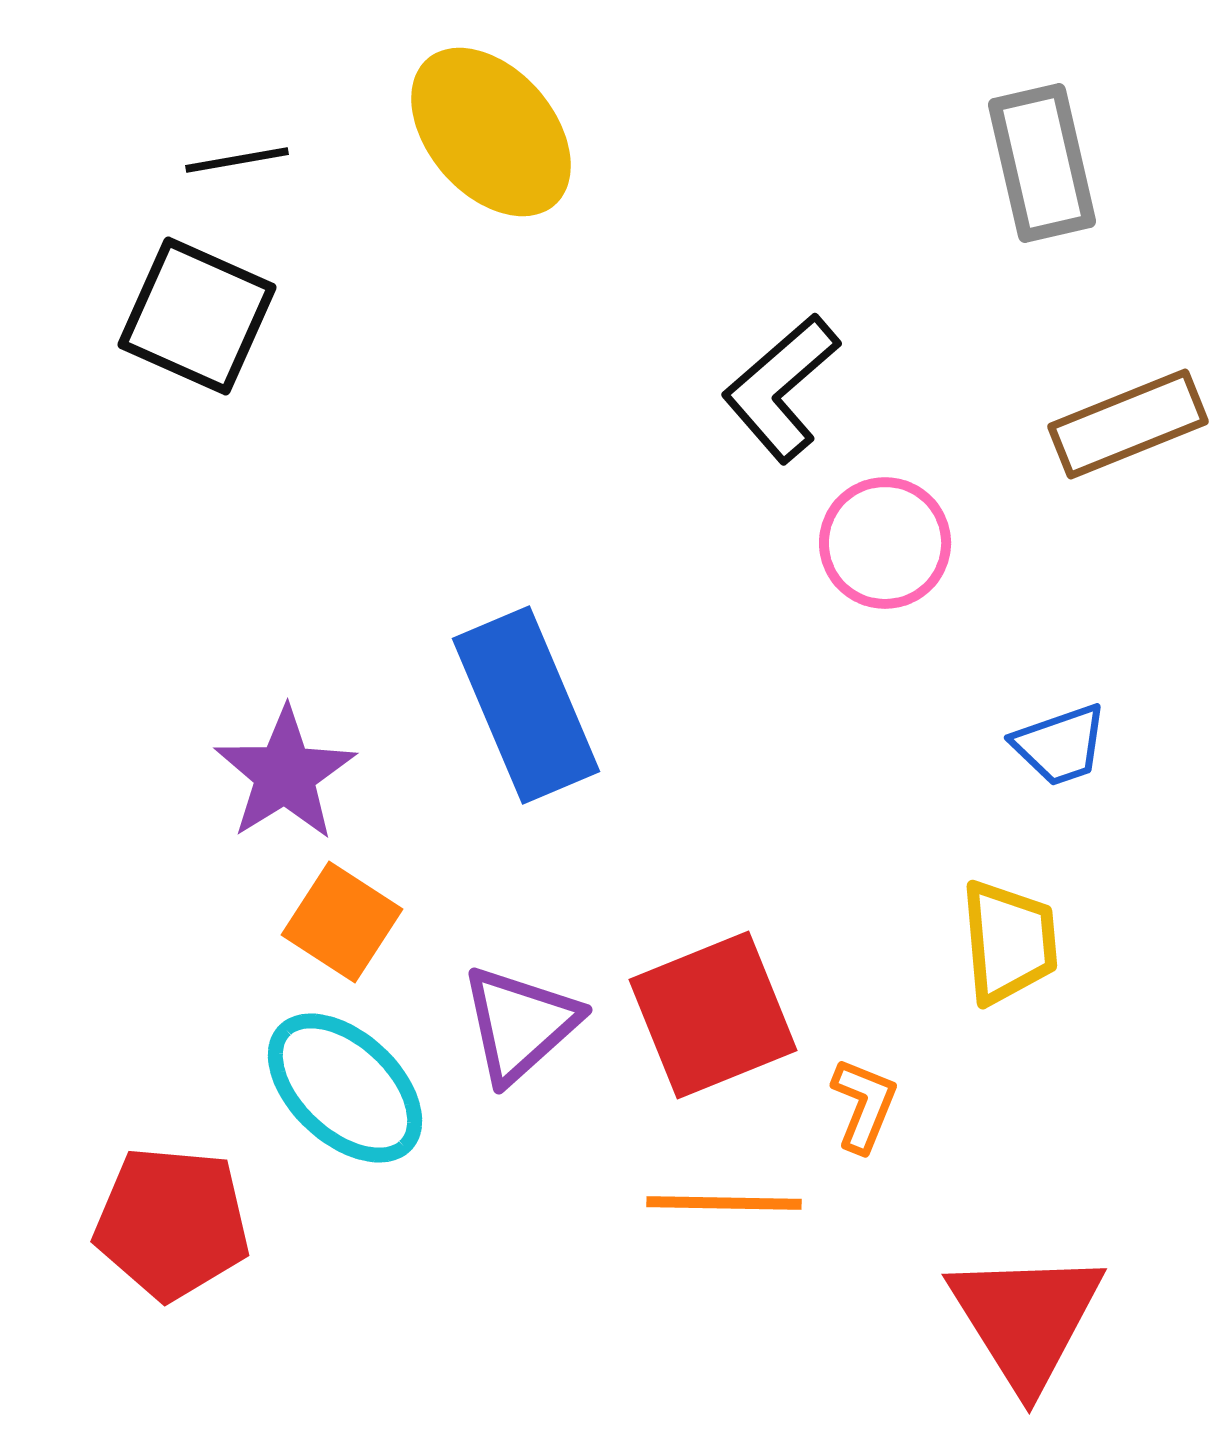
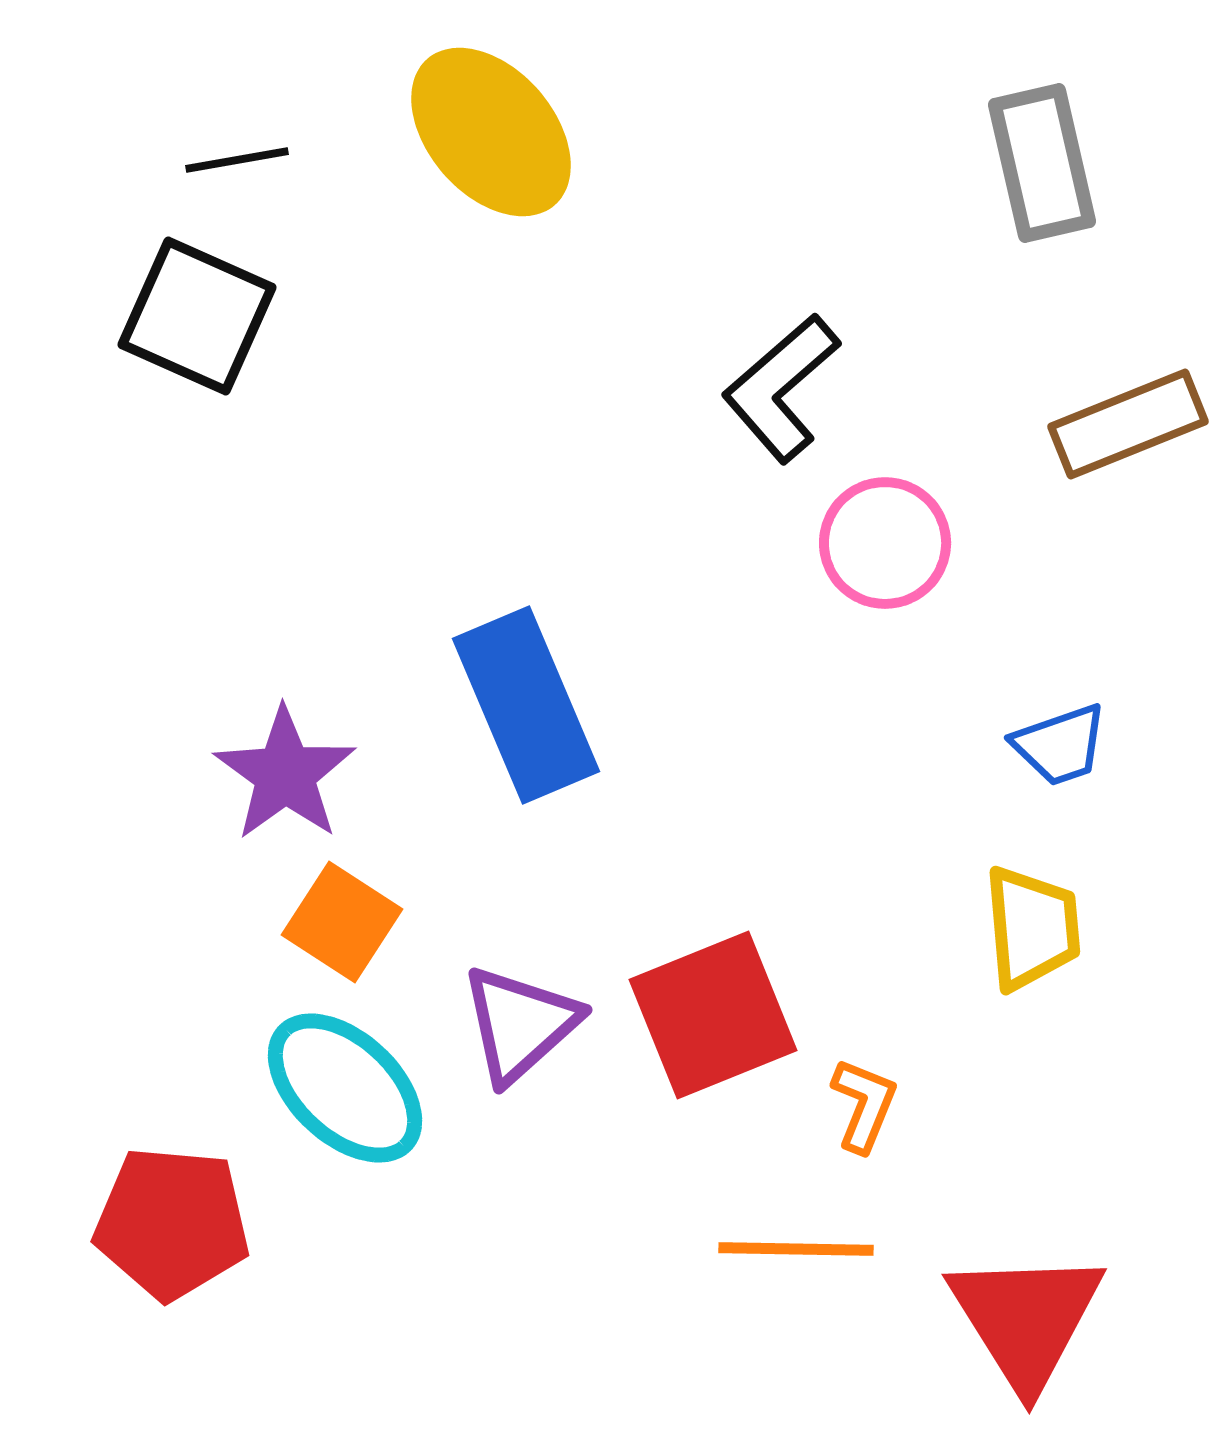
purple star: rotated 4 degrees counterclockwise
yellow trapezoid: moved 23 px right, 14 px up
orange line: moved 72 px right, 46 px down
